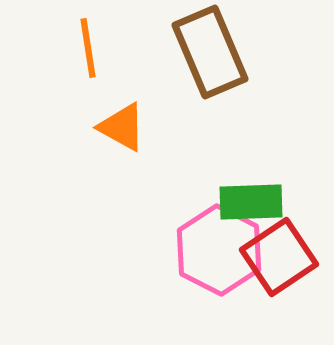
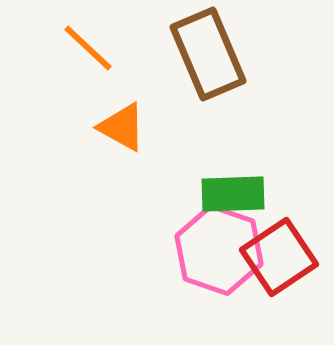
orange line: rotated 38 degrees counterclockwise
brown rectangle: moved 2 px left, 2 px down
green rectangle: moved 18 px left, 8 px up
pink hexagon: rotated 8 degrees counterclockwise
